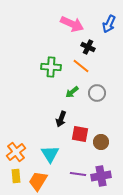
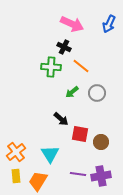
black cross: moved 24 px left
black arrow: rotated 70 degrees counterclockwise
